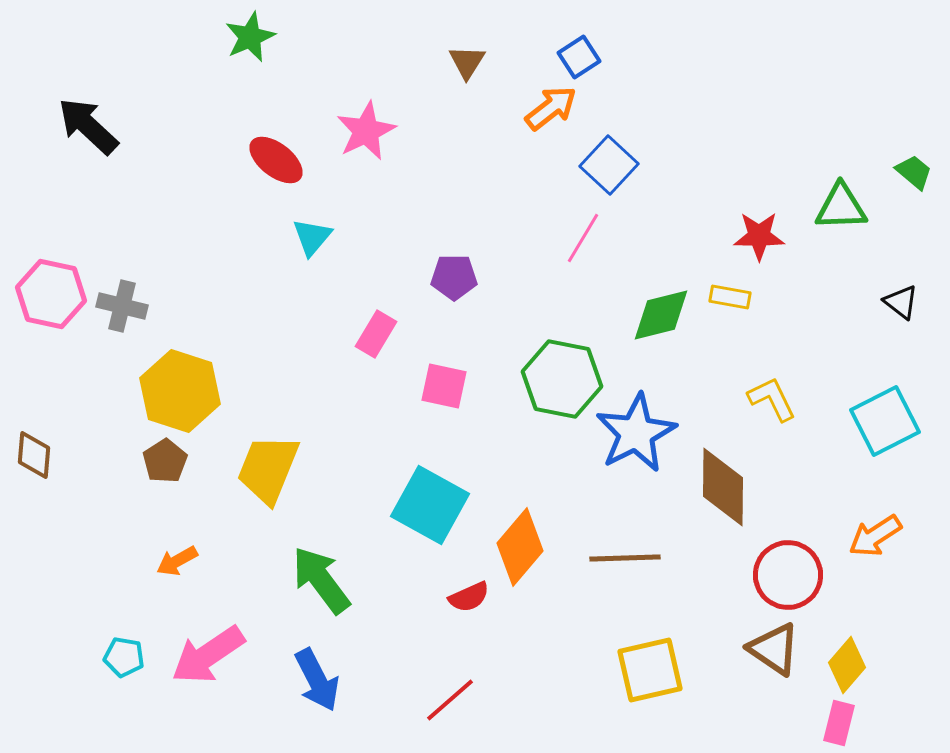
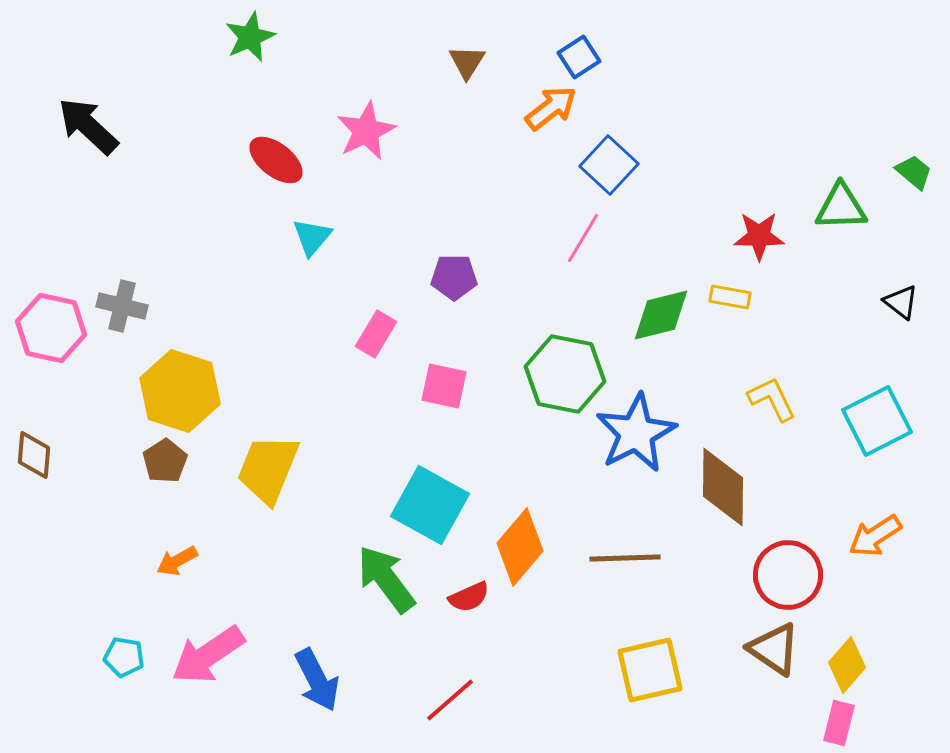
pink hexagon at (51, 294): moved 34 px down
green hexagon at (562, 379): moved 3 px right, 5 px up
cyan square at (885, 421): moved 8 px left
green arrow at (321, 580): moved 65 px right, 1 px up
